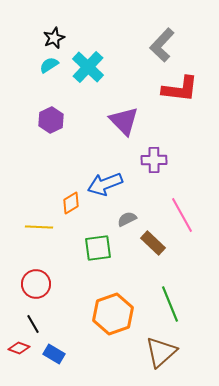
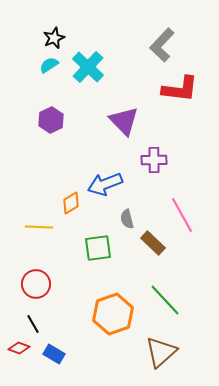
gray semicircle: rotated 78 degrees counterclockwise
green line: moved 5 px left, 4 px up; rotated 21 degrees counterclockwise
